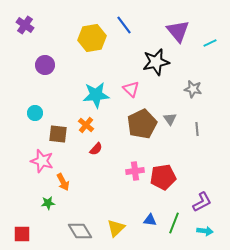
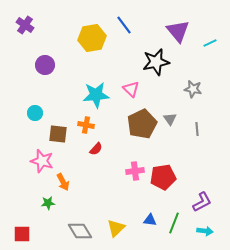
orange cross: rotated 28 degrees counterclockwise
